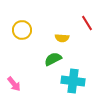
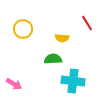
yellow circle: moved 1 px right, 1 px up
green semicircle: rotated 24 degrees clockwise
pink arrow: rotated 21 degrees counterclockwise
